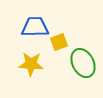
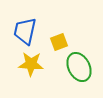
blue trapezoid: moved 10 px left, 4 px down; rotated 76 degrees counterclockwise
green ellipse: moved 4 px left, 4 px down
